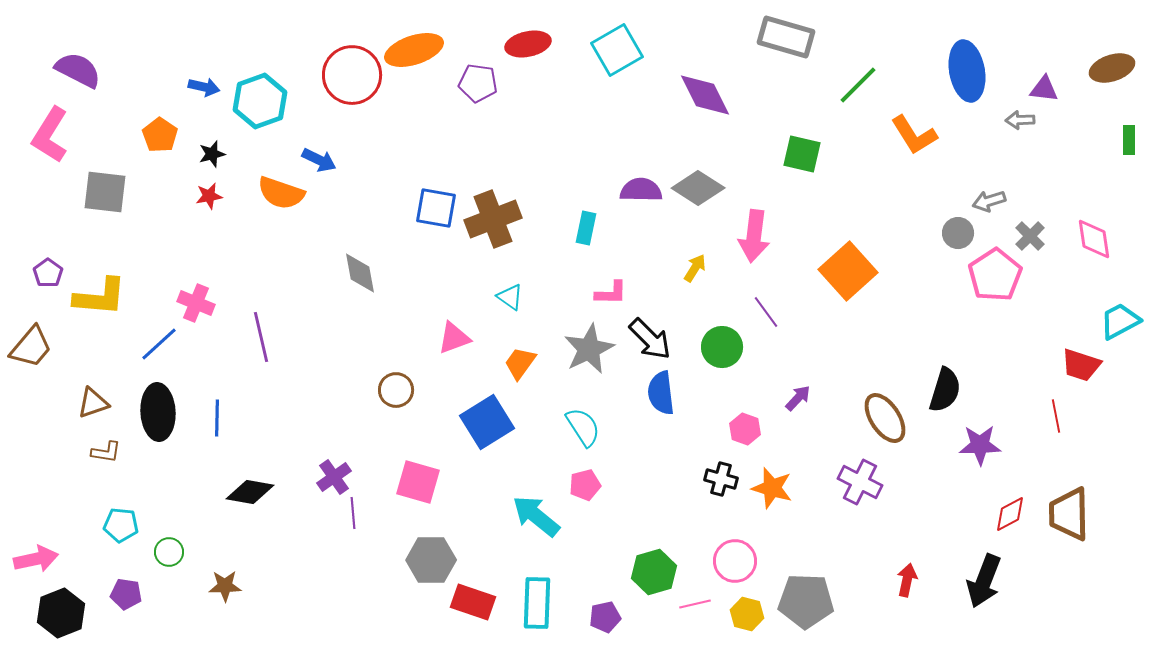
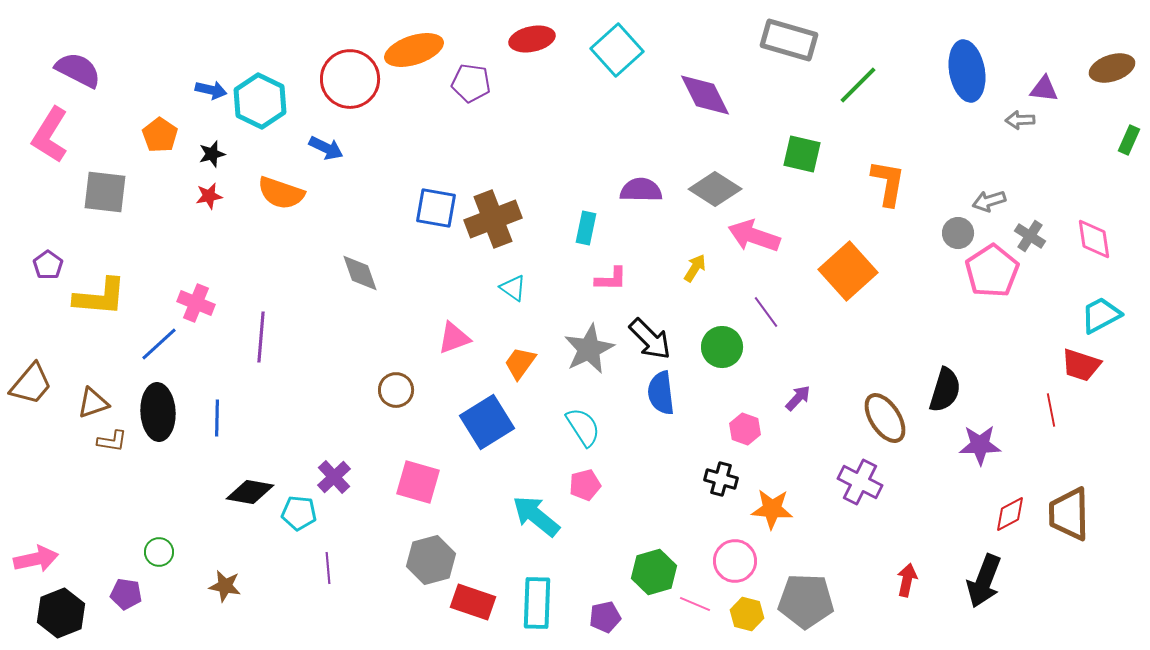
gray rectangle at (786, 37): moved 3 px right, 3 px down
red ellipse at (528, 44): moved 4 px right, 5 px up
cyan square at (617, 50): rotated 12 degrees counterclockwise
red circle at (352, 75): moved 2 px left, 4 px down
purple pentagon at (478, 83): moved 7 px left
blue arrow at (204, 87): moved 7 px right, 3 px down
cyan hexagon at (260, 101): rotated 14 degrees counterclockwise
orange L-shape at (914, 135): moved 26 px left, 48 px down; rotated 138 degrees counterclockwise
green rectangle at (1129, 140): rotated 24 degrees clockwise
blue arrow at (319, 160): moved 7 px right, 12 px up
gray diamond at (698, 188): moved 17 px right, 1 px down
pink arrow at (754, 236): rotated 102 degrees clockwise
gray cross at (1030, 236): rotated 12 degrees counterclockwise
purple pentagon at (48, 273): moved 8 px up
gray diamond at (360, 273): rotated 9 degrees counterclockwise
pink pentagon at (995, 275): moved 3 px left, 4 px up
pink L-shape at (611, 293): moved 14 px up
cyan triangle at (510, 297): moved 3 px right, 9 px up
cyan trapezoid at (1120, 321): moved 19 px left, 6 px up
purple line at (261, 337): rotated 18 degrees clockwise
brown trapezoid at (31, 347): moved 37 px down
red line at (1056, 416): moved 5 px left, 6 px up
brown L-shape at (106, 452): moved 6 px right, 11 px up
purple cross at (334, 477): rotated 8 degrees counterclockwise
orange star at (772, 488): moved 21 px down; rotated 12 degrees counterclockwise
purple line at (353, 513): moved 25 px left, 55 px down
cyan pentagon at (121, 525): moved 178 px right, 12 px up
green circle at (169, 552): moved 10 px left
gray hexagon at (431, 560): rotated 15 degrees counterclockwise
brown star at (225, 586): rotated 12 degrees clockwise
pink line at (695, 604): rotated 36 degrees clockwise
